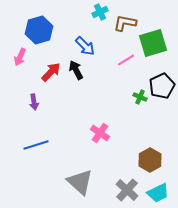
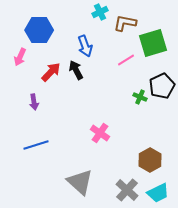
blue hexagon: rotated 16 degrees clockwise
blue arrow: rotated 25 degrees clockwise
